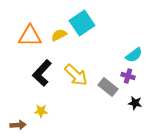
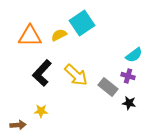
black star: moved 6 px left
